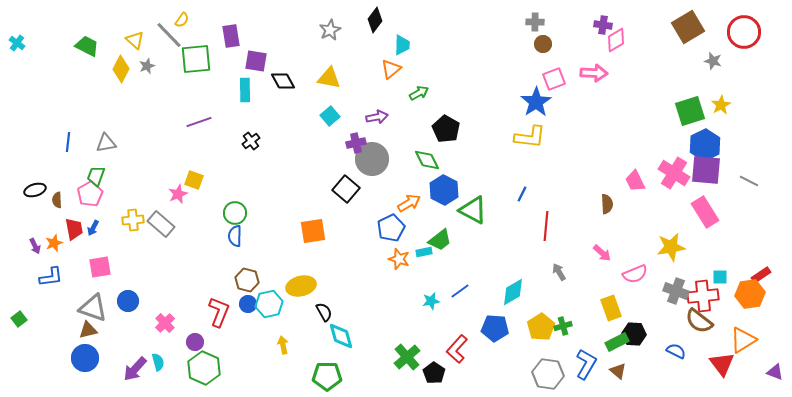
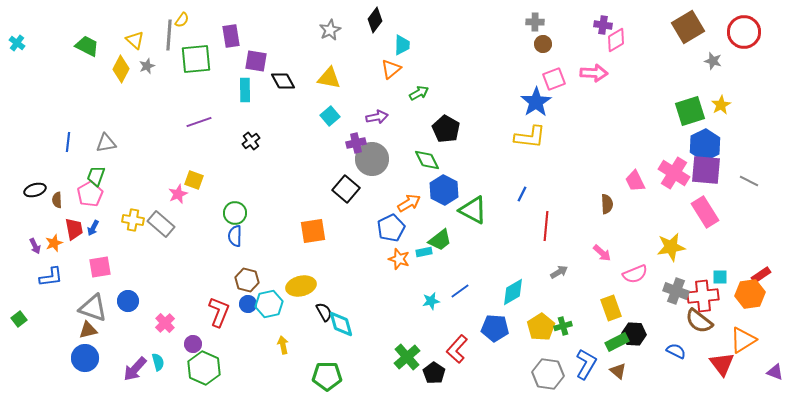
gray line at (169, 35): rotated 48 degrees clockwise
yellow cross at (133, 220): rotated 15 degrees clockwise
gray arrow at (559, 272): rotated 90 degrees clockwise
cyan diamond at (341, 336): moved 12 px up
purple circle at (195, 342): moved 2 px left, 2 px down
